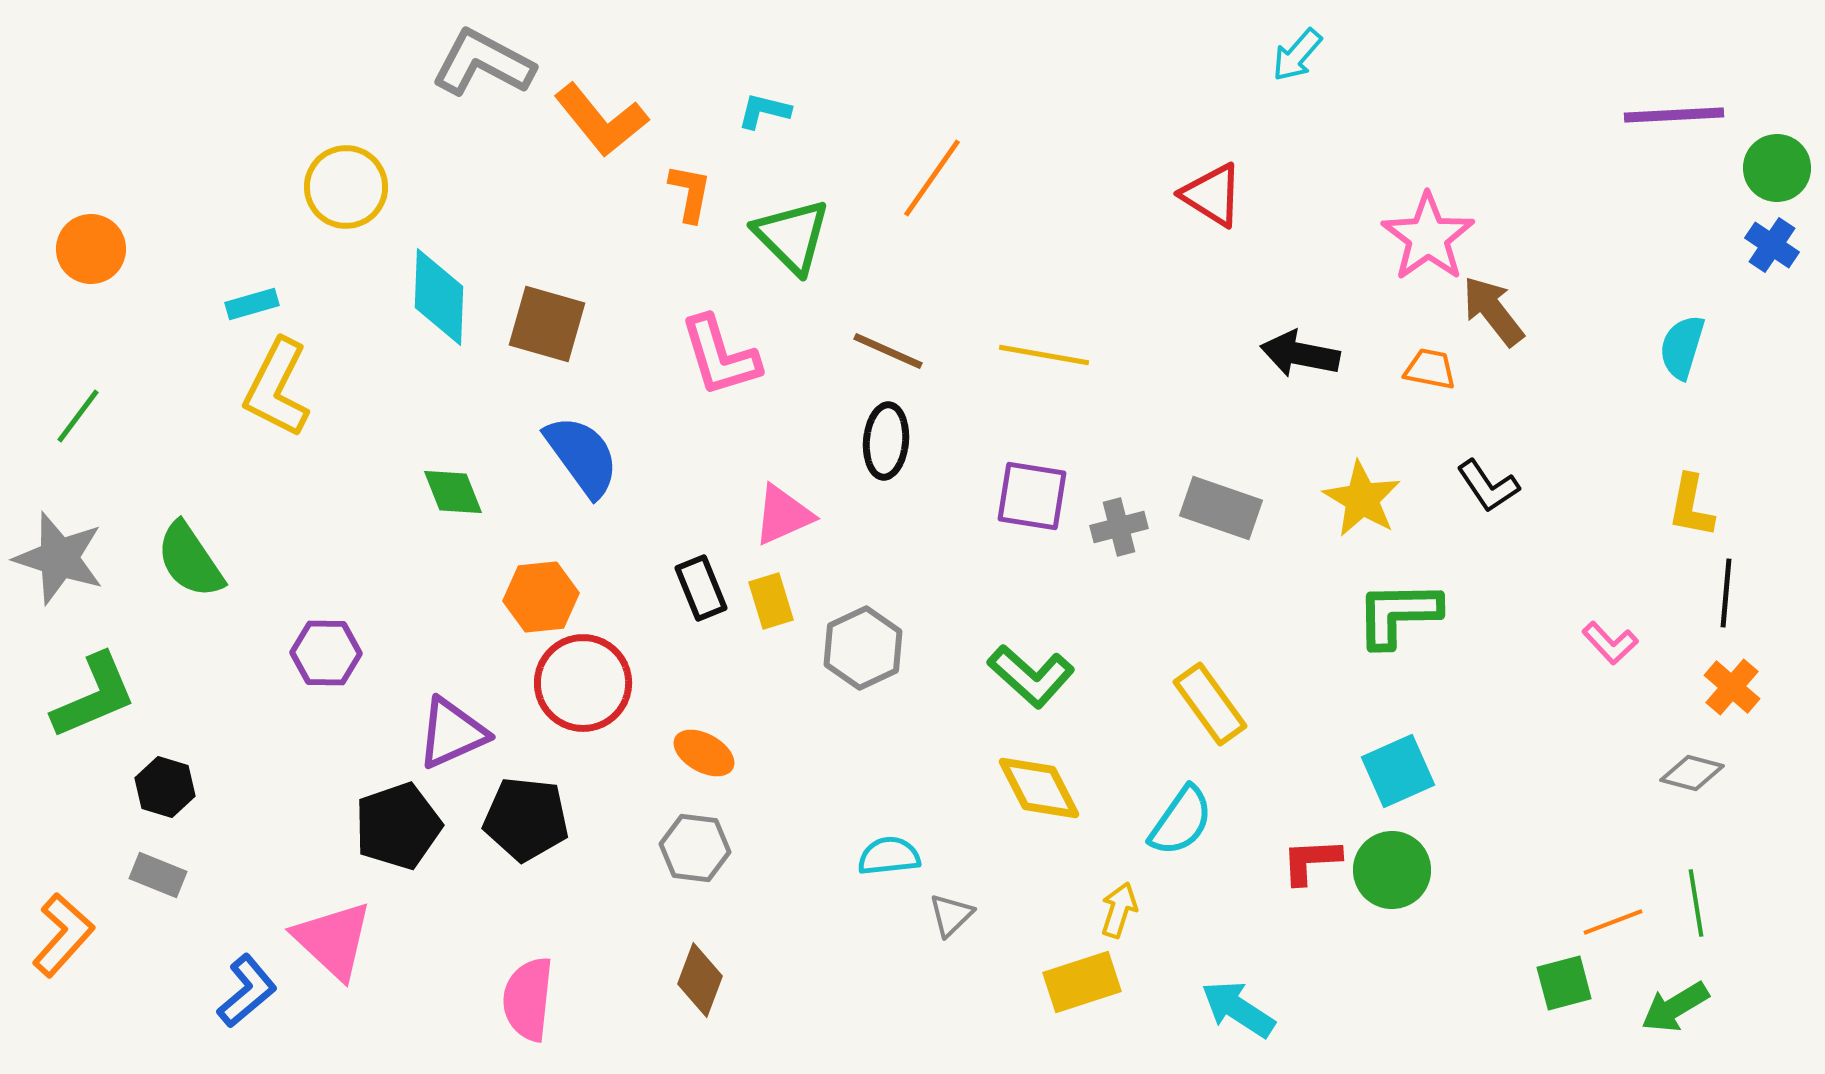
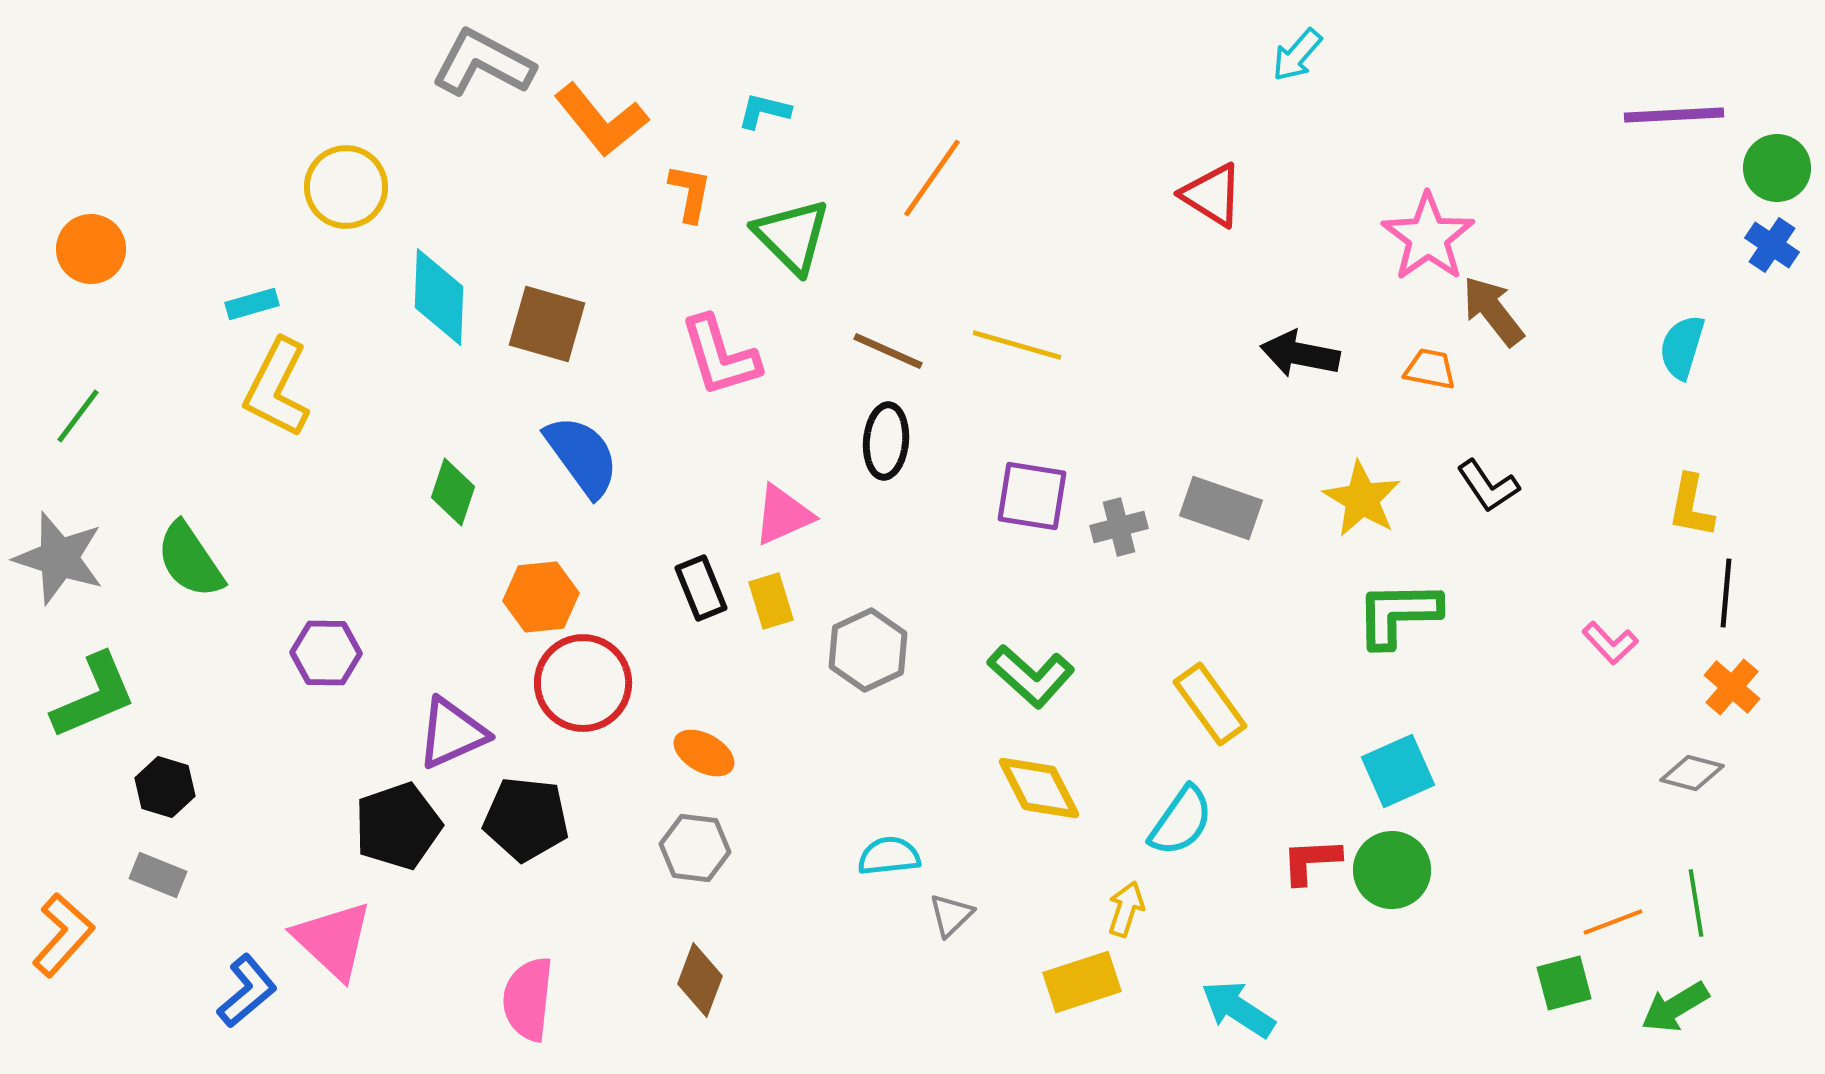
yellow line at (1044, 355): moved 27 px left, 10 px up; rotated 6 degrees clockwise
green diamond at (453, 492): rotated 40 degrees clockwise
gray hexagon at (863, 648): moved 5 px right, 2 px down
yellow arrow at (1119, 910): moved 7 px right, 1 px up
